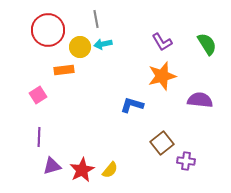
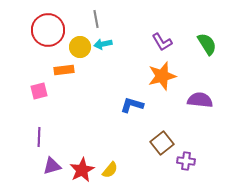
pink square: moved 1 px right, 4 px up; rotated 18 degrees clockwise
